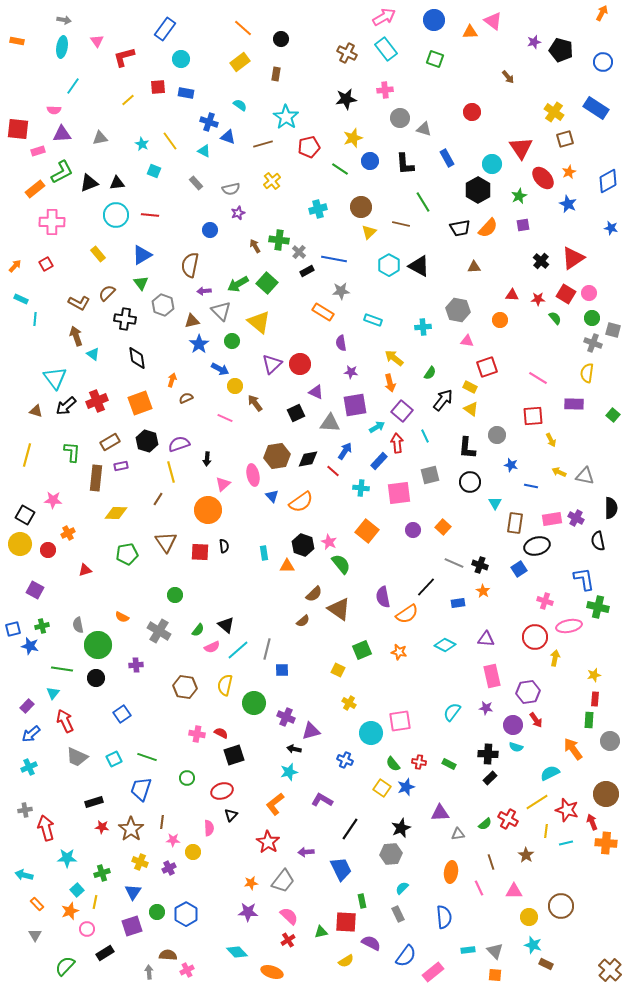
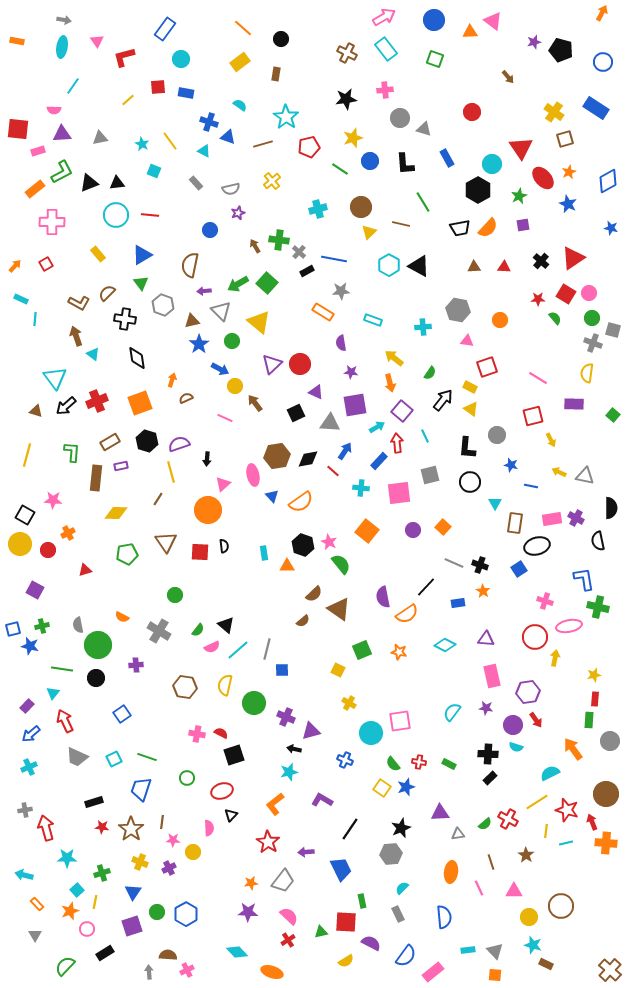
red triangle at (512, 295): moved 8 px left, 28 px up
red square at (533, 416): rotated 10 degrees counterclockwise
